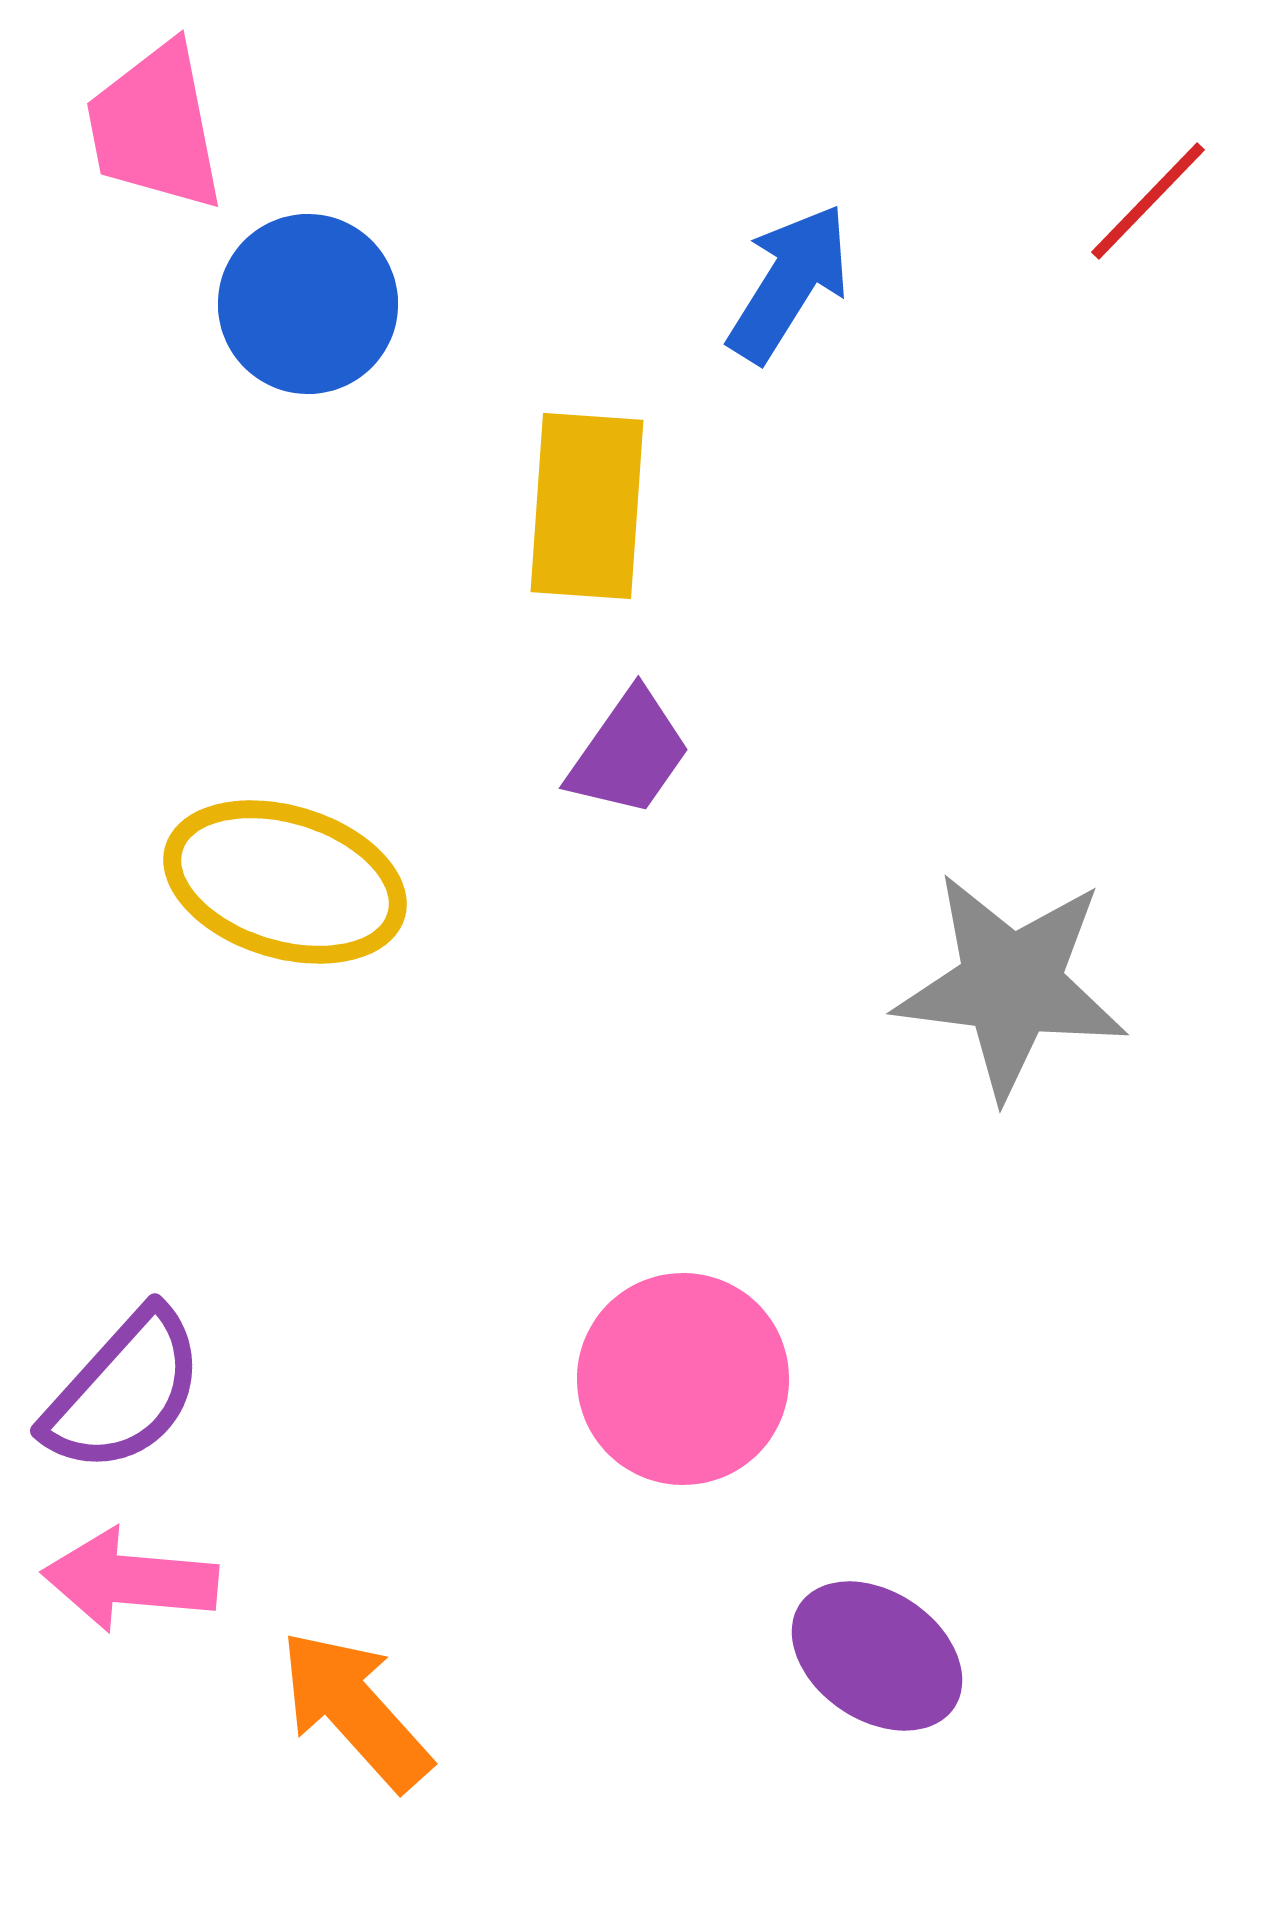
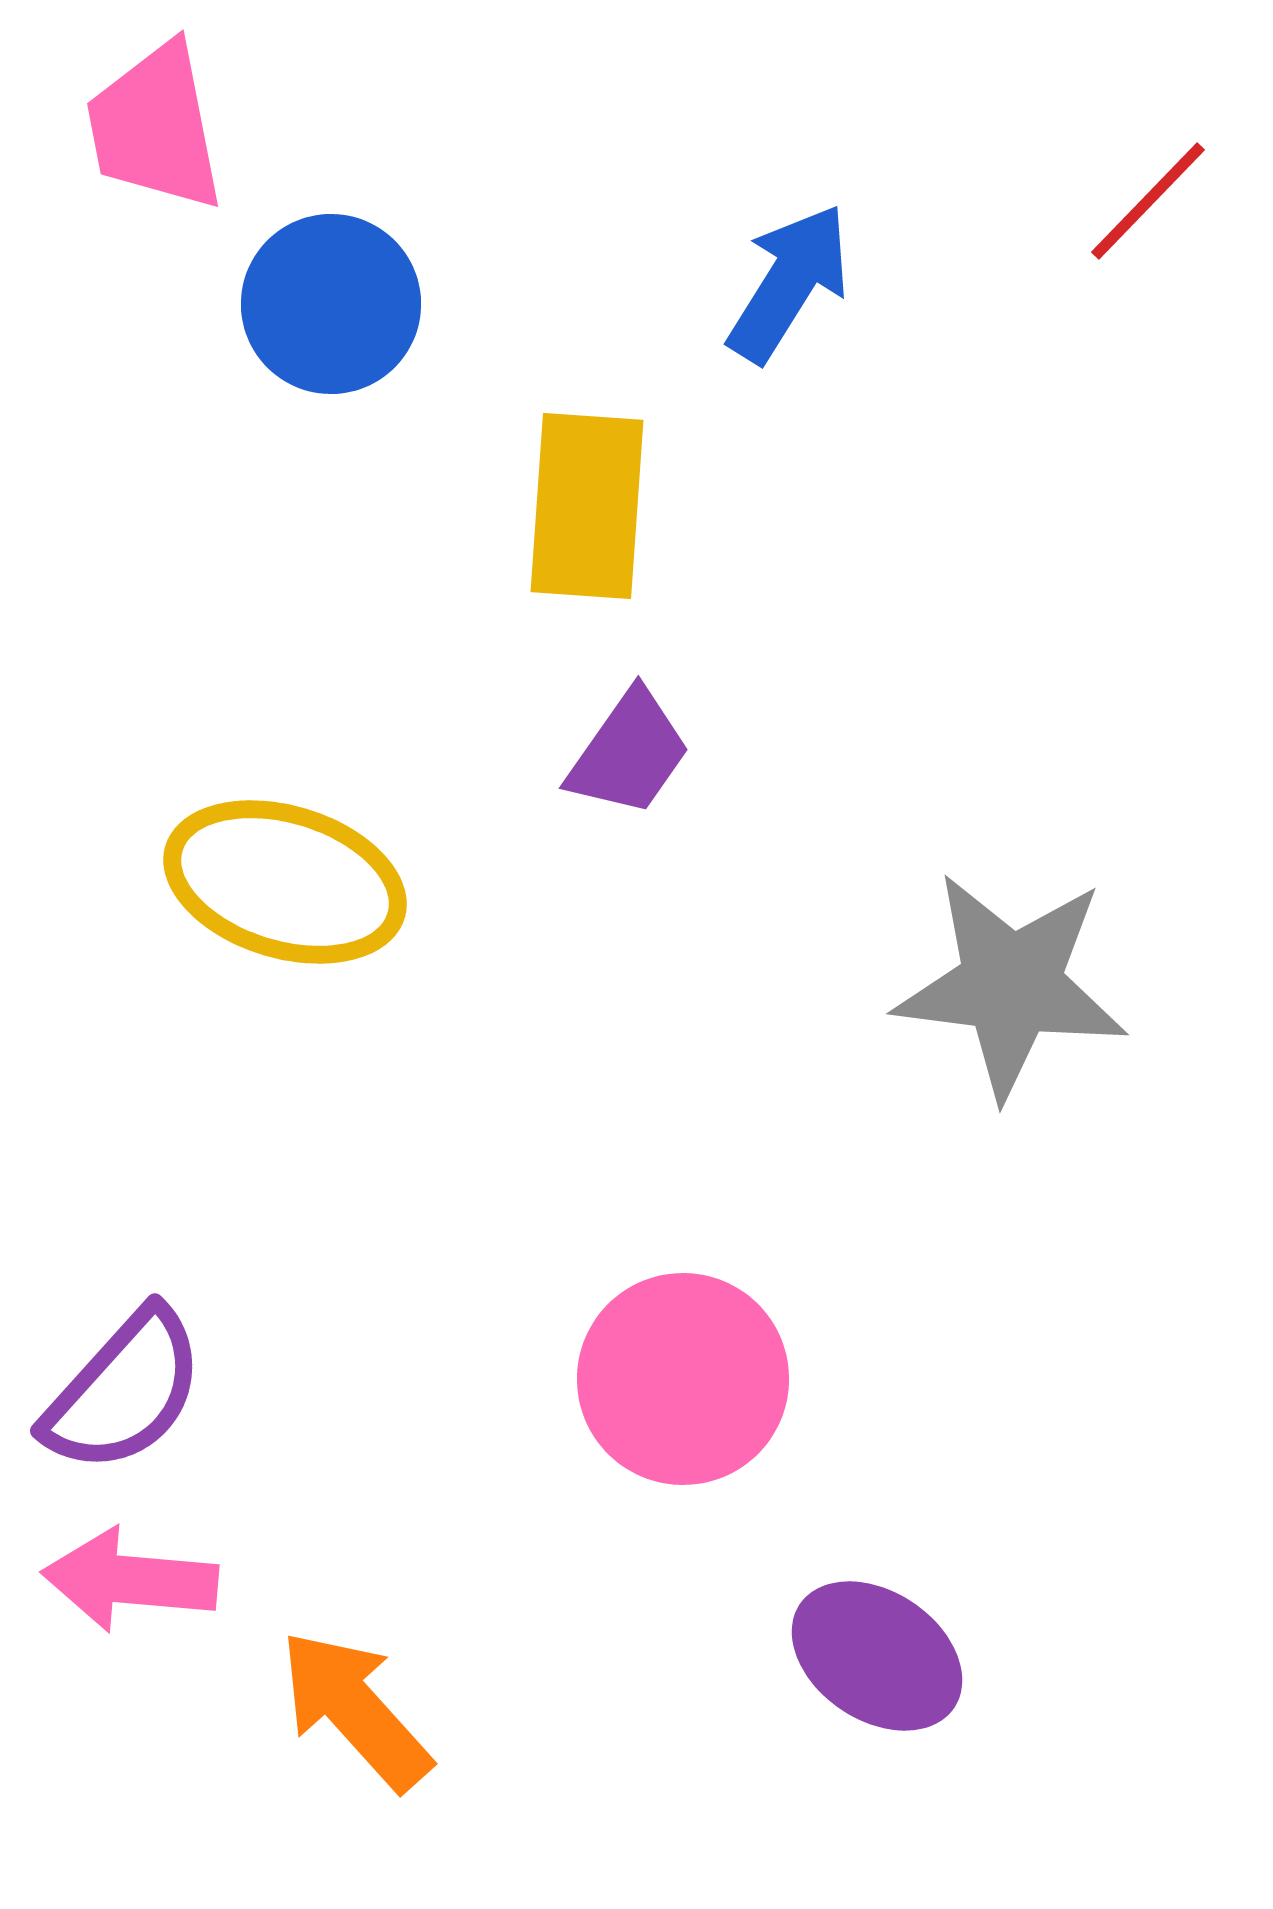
blue circle: moved 23 px right
